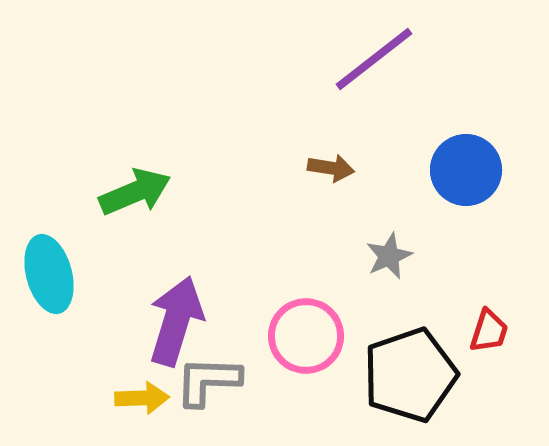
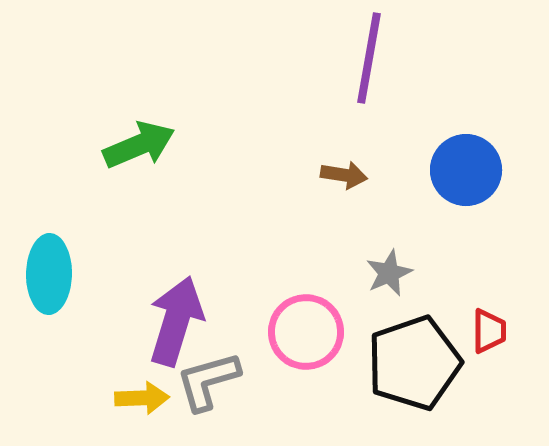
purple line: moved 5 px left, 1 px up; rotated 42 degrees counterclockwise
brown arrow: moved 13 px right, 7 px down
green arrow: moved 4 px right, 47 px up
gray star: moved 17 px down
cyan ellipse: rotated 16 degrees clockwise
red trapezoid: rotated 18 degrees counterclockwise
pink circle: moved 4 px up
black pentagon: moved 4 px right, 12 px up
gray L-shape: rotated 18 degrees counterclockwise
